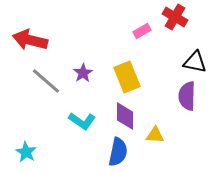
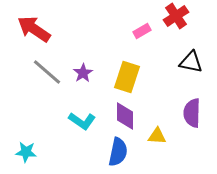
red cross: moved 1 px right, 1 px up; rotated 25 degrees clockwise
red arrow: moved 4 px right, 11 px up; rotated 20 degrees clockwise
black triangle: moved 4 px left
yellow rectangle: rotated 40 degrees clockwise
gray line: moved 1 px right, 9 px up
purple semicircle: moved 5 px right, 17 px down
yellow triangle: moved 2 px right, 1 px down
cyan star: rotated 25 degrees counterclockwise
